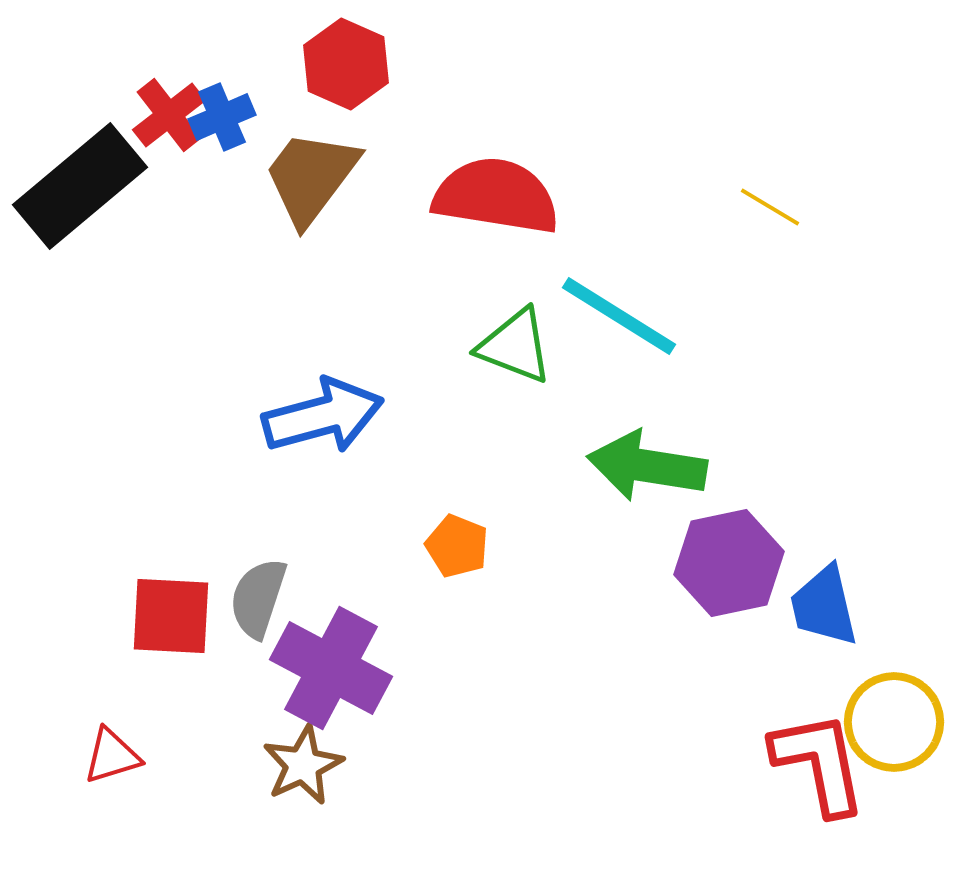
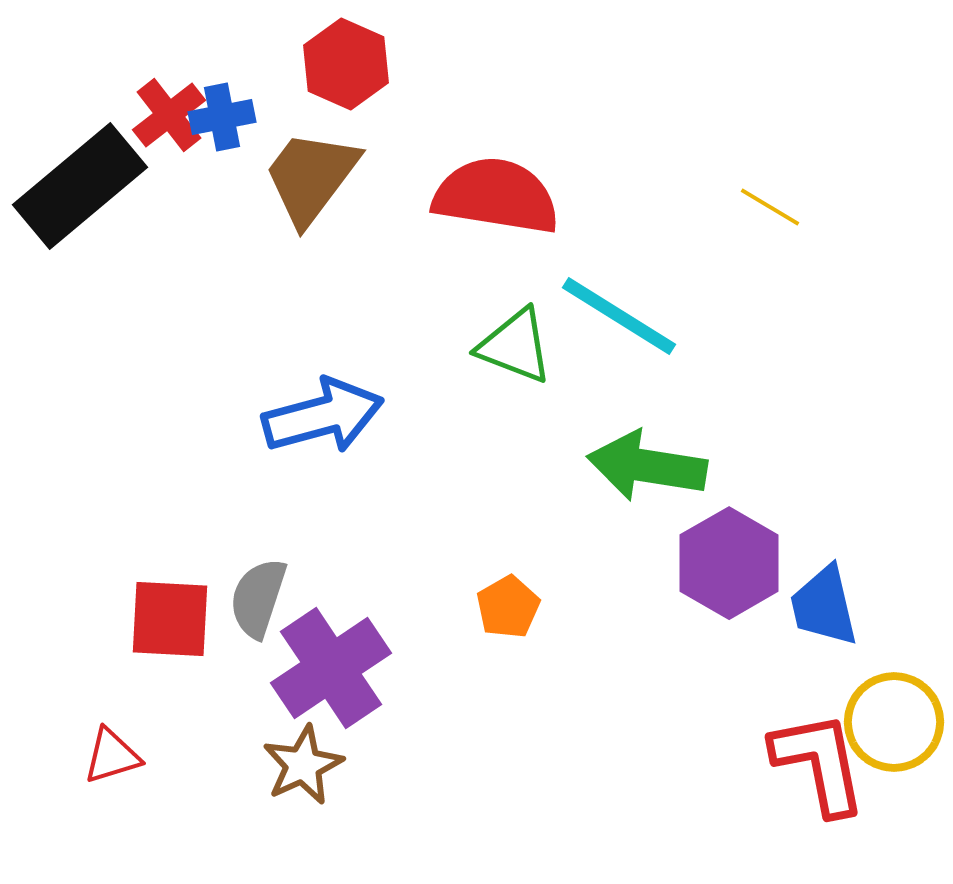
blue cross: rotated 12 degrees clockwise
orange pentagon: moved 51 px right, 61 px down; rotated 20 degrees clockwise
purple hexagon: rotated 18 degrees counterclockwise
red square: moved 1 px left, 3 px down
purple cross: rotated 28 degrees clockwise
